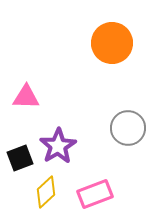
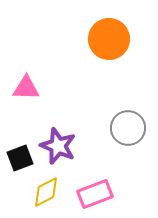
orange circle: moved 3 px left, 4 px up
pink triangle: moved 9 px up
purple star: rotated 18 degrees counterclockwise
yellow diamond: rotated 16 degrees clockwise
